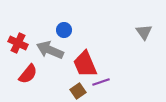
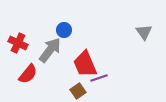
gray arrow: rotated 104 degrees clockwise
purple line: moved 2 px left, 4 px up
